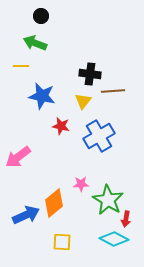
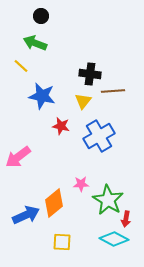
yellow line: rotated 42 degrees clockwise
